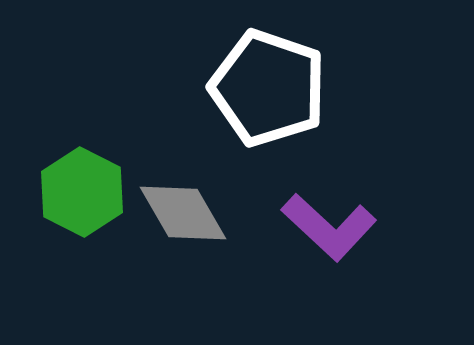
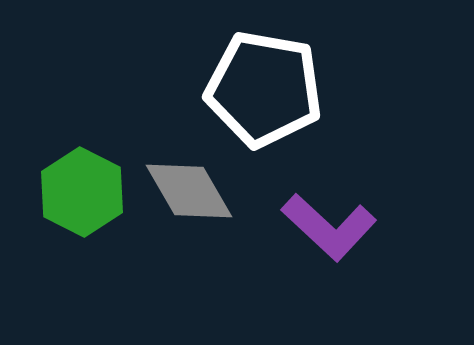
white pentagon: moved 4 px left, 1 px down; rotated 9 degrees counterclockwise
gray diamond: moved 6 px right, 22 px up
